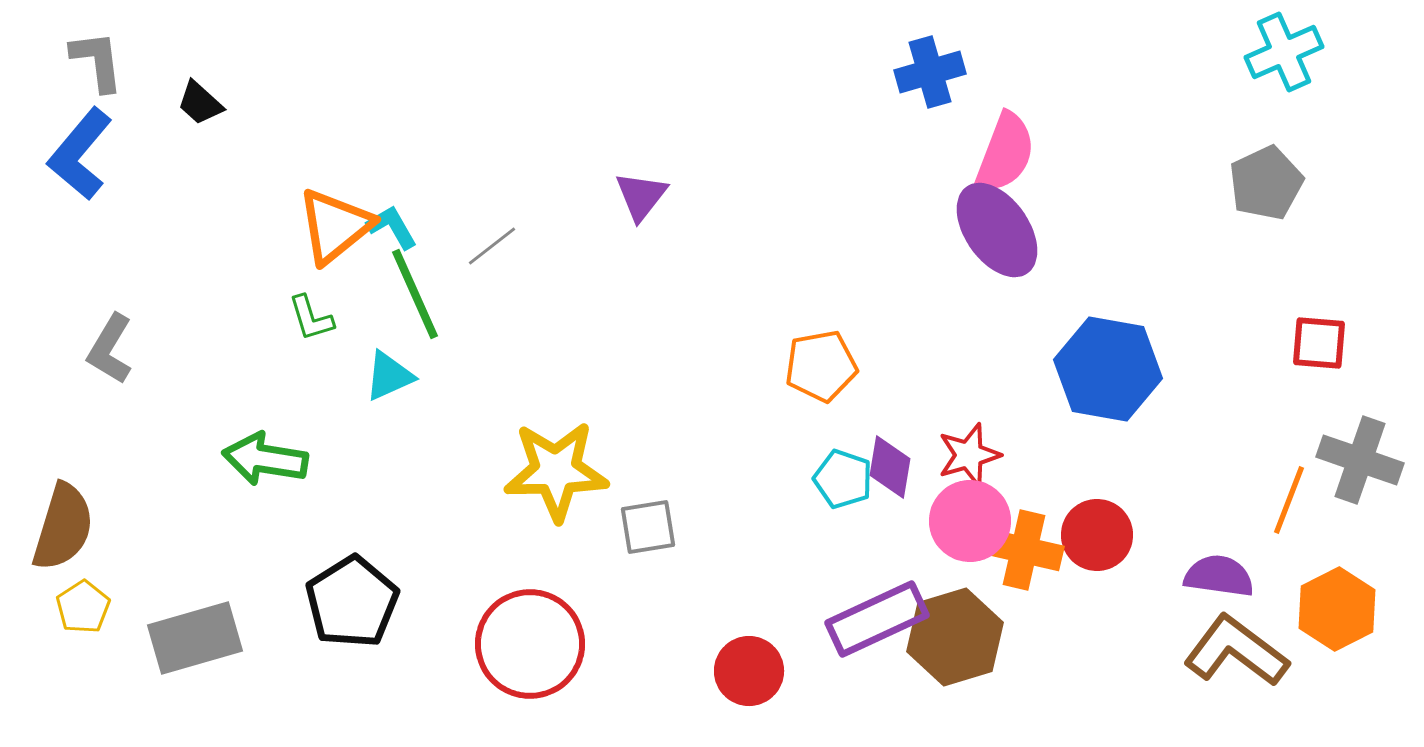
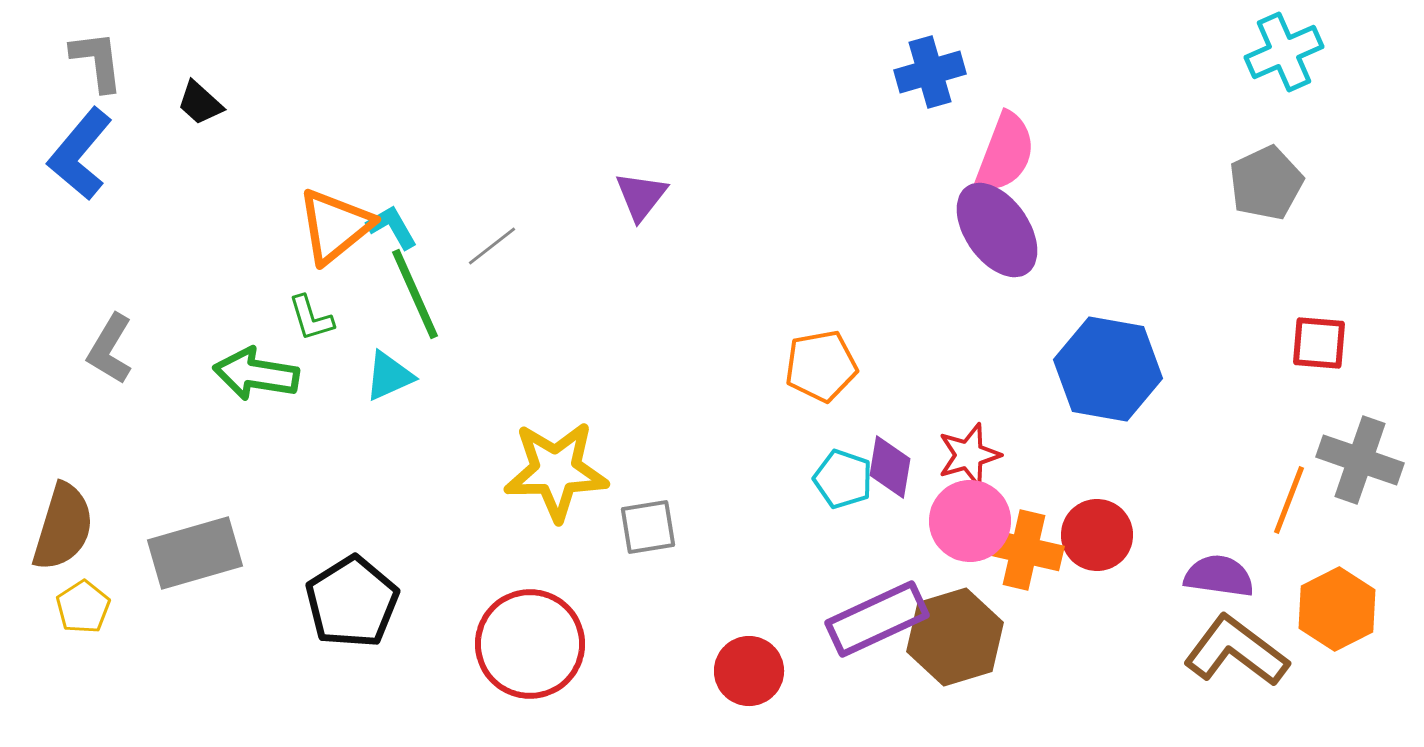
green arrow at (265, 459): moved 9 px left, 85 px up
gray rectangle at (195, 638): moved 85 px up
